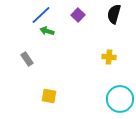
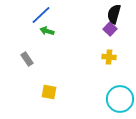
purple square: moved 32 px right, 14 px down
yellow square: moved 4 px up
